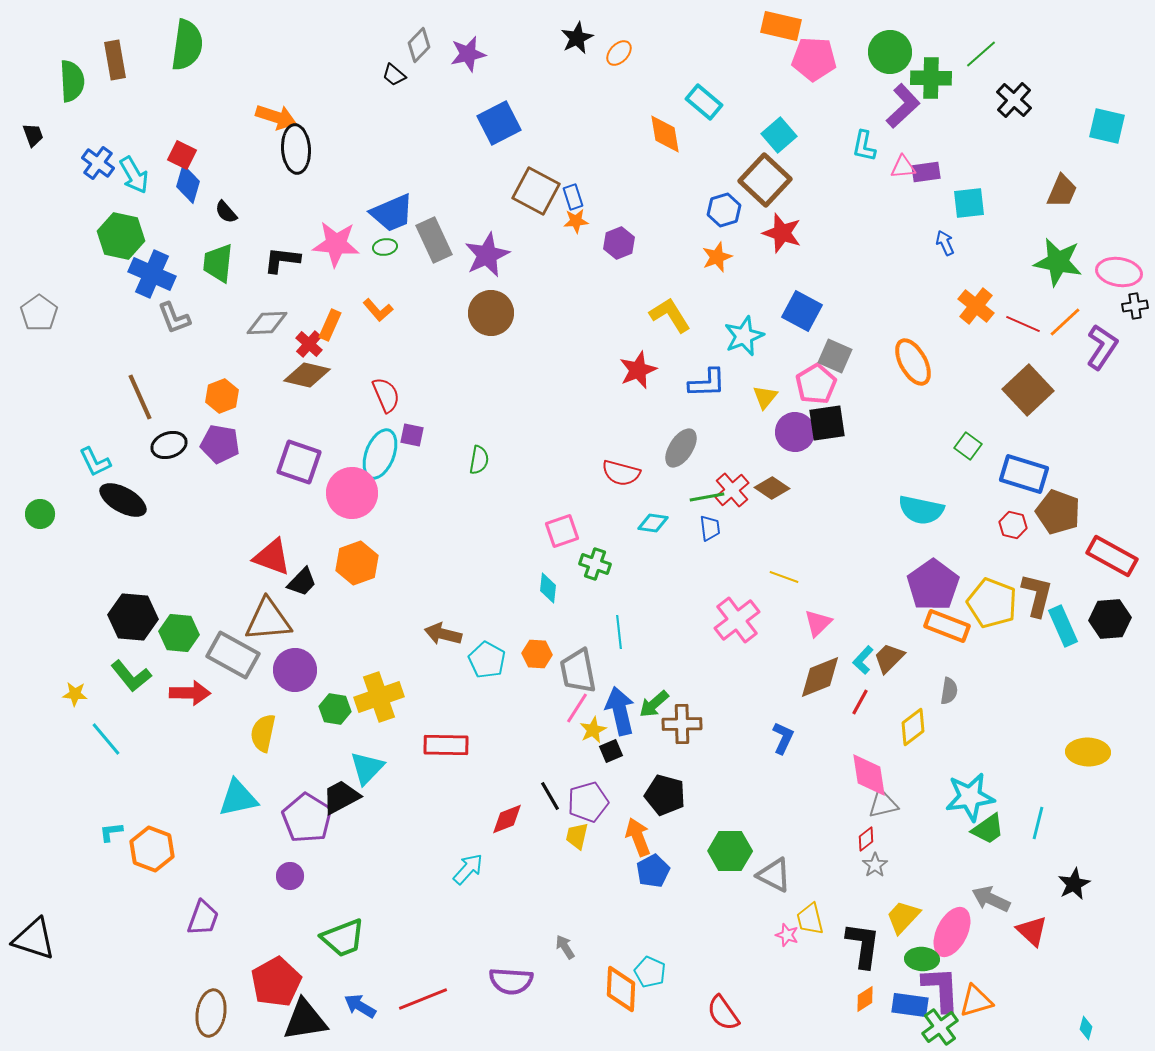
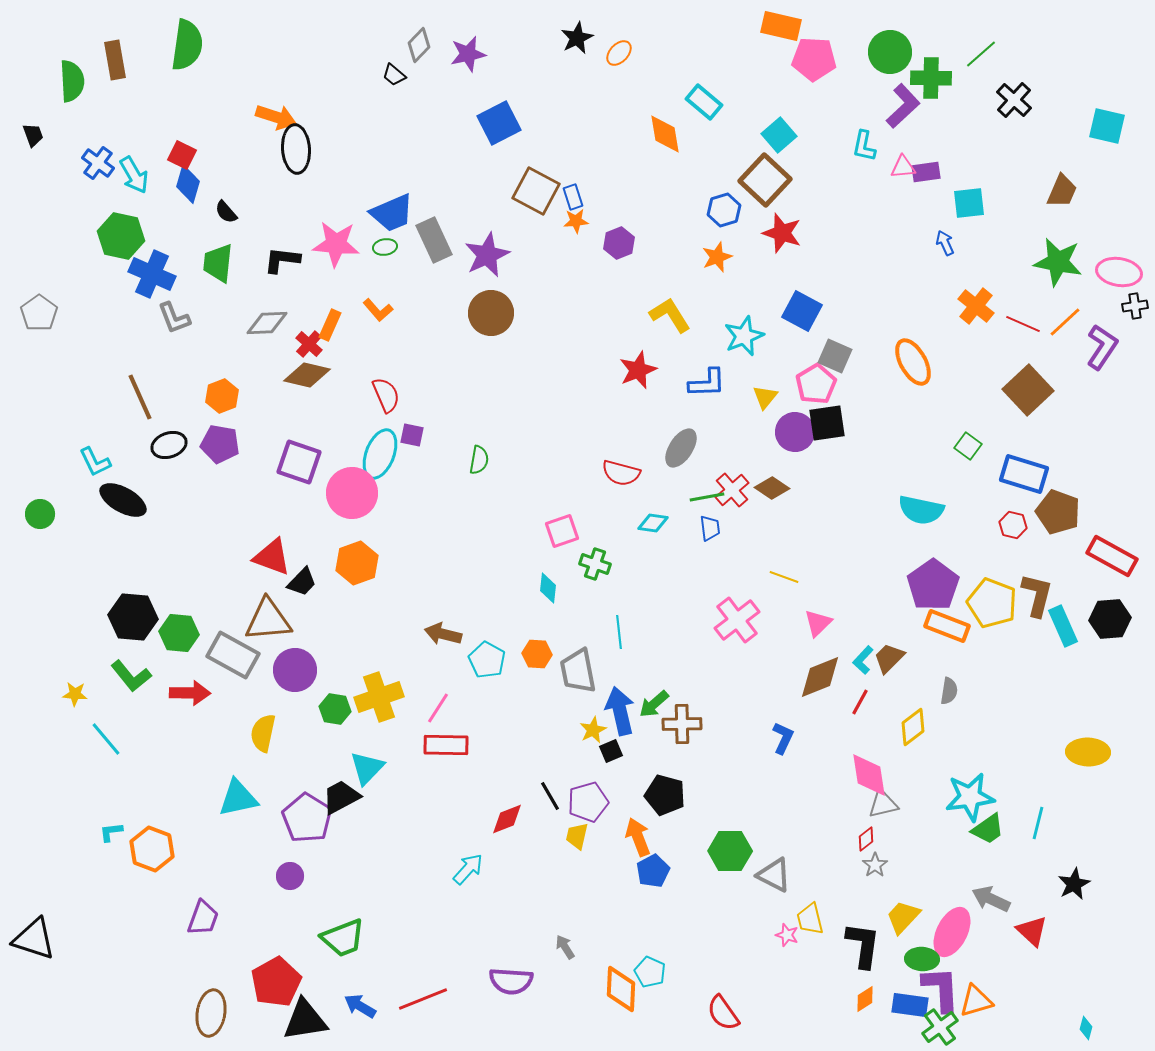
pink line at (577, 708): moved 139 px left
